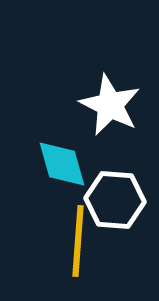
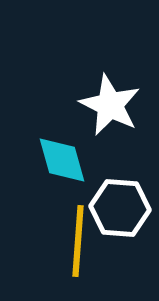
cyan diamond: moved 4 px up
white hexagon: moved 5 px right, 8 px down
